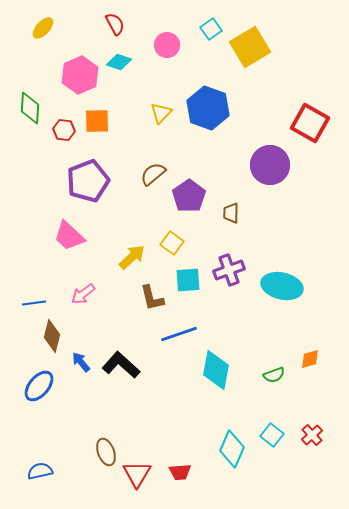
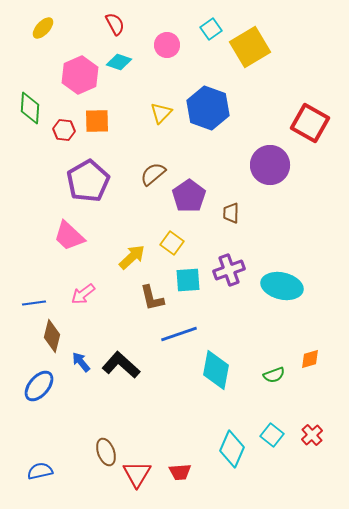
purple pentagon at (88, 181): rotated 9 degrees counterclockwise
